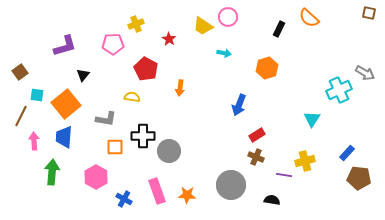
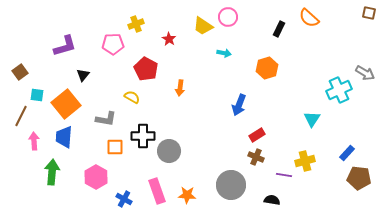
yellow semicircle at (132, 97): rotated 21 degrees clockwise
